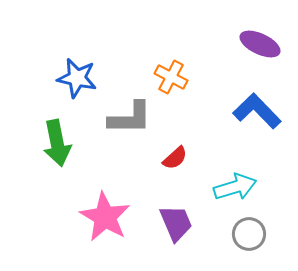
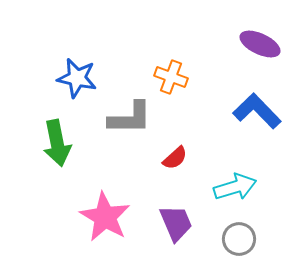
orange cross: rotated 8 degrees counterclockwise
gray circle: moved 10 px left, 5 px down
